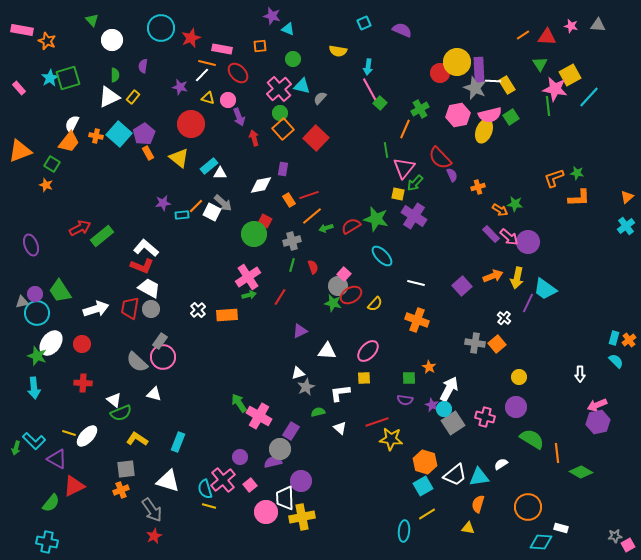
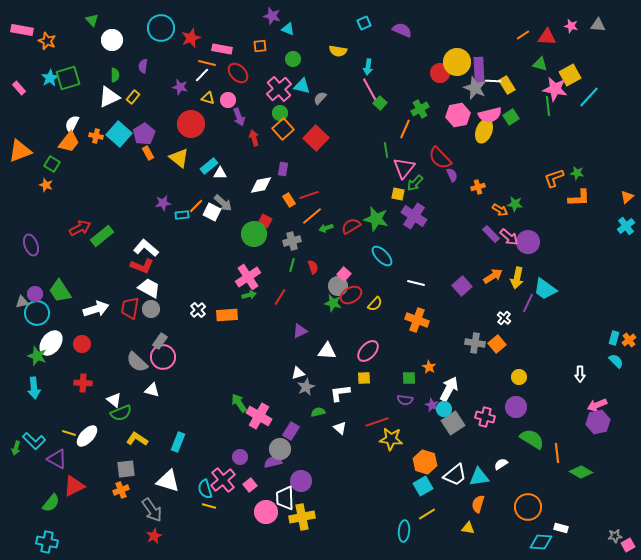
green triangle at (540, 64): rotated 42 degrees counterclockwise
orange arrow at (493, 276): rotated 12 degrees counterclockwise
white triangle at (154, 394): moved 2 px left, 4 px up
